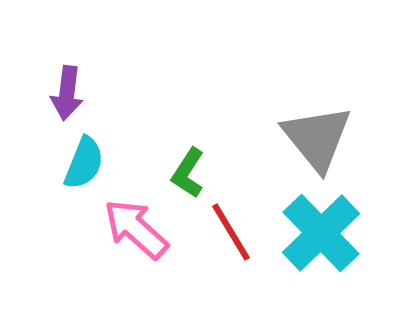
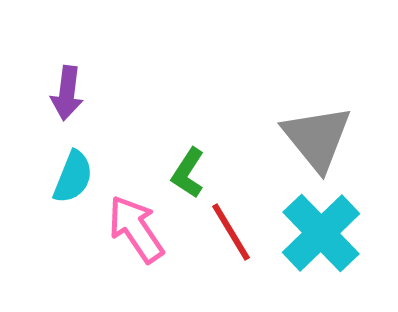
cyan semicircle: moved 11 px left, 14 px down
pink arrow: rotated 14 degrees clockwise
